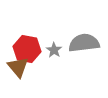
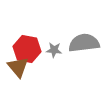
gray star: rotated 28 degrees counterclockwise
